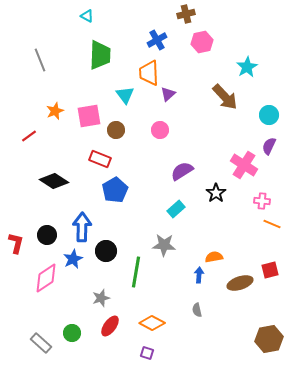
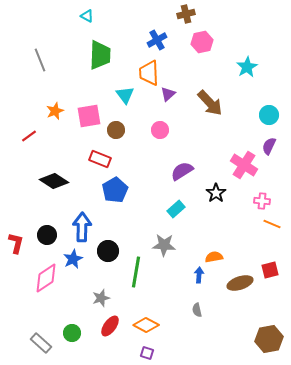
brown arrow at (225, 97): moved 15 px left, 6 px down
black circle at (106, 251): moved 2 px right
orange diamond at (152, 323): moved 6 px left, 2 px down
